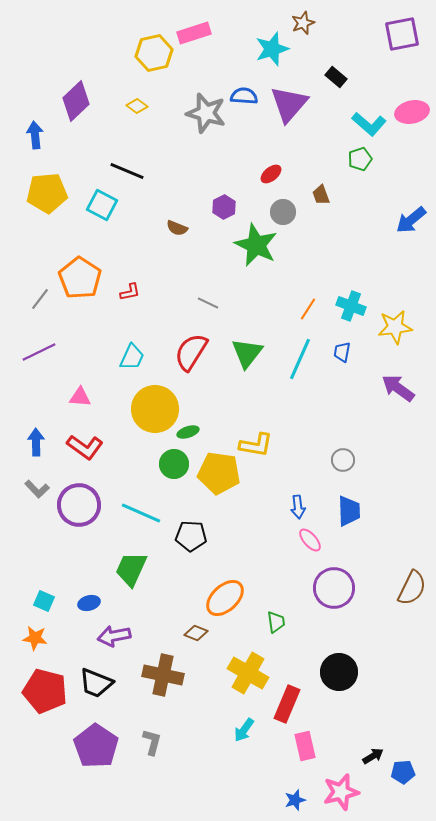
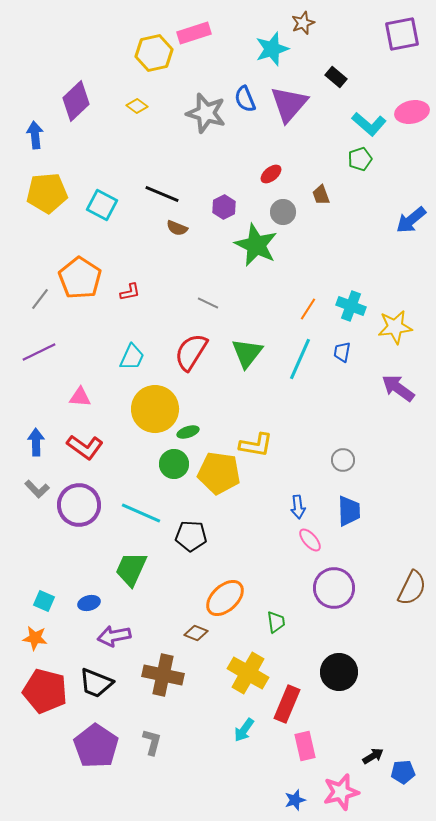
blue semicircle at (244, 96): moved 1 px right, 3 px down; rotated 116 degrees counterclockwise
black line at (127, 171): moved 35 px right, 23 px down
